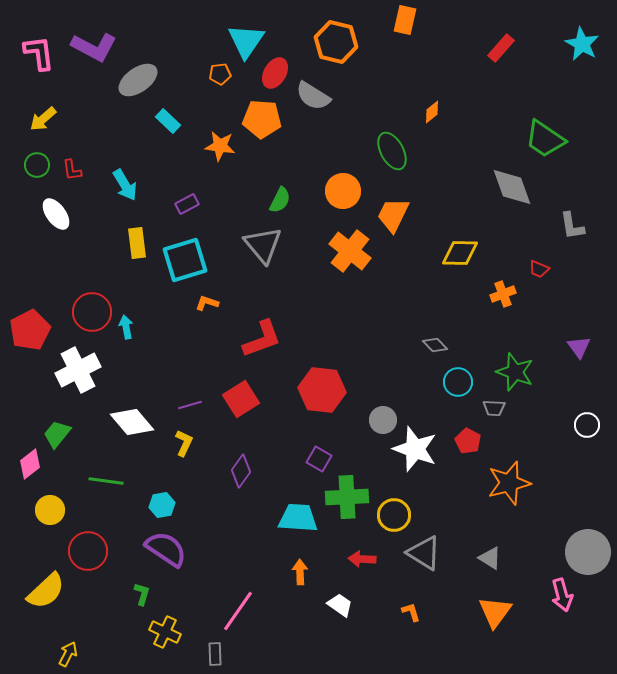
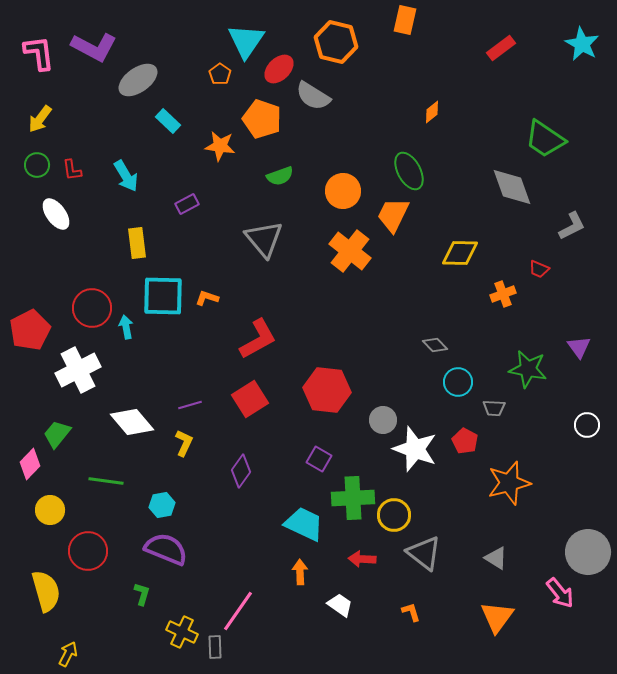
red rectangle at (501, 48): rotated 12 degrees clockwise
red ellipse at (275, 73): moved 4 px right, 4 px up; rotated 16 degrees clockwise
orange pentagon at (220, 74): rotated 30 degrees counterclockwise
yellow arrow at (43, 119): moved 3 px left; rotated 12 degrees counterclockwise
orange pentagon at (262, 119): rotated 15 degrees clockwise
green ellipse at (392, 151): moved 17 px right, 20 px down
cyan arrow at (125, 185): moved 1 px right, 9 px up
green semicircle at (280, 200): moved 24 px up; rotated 44 degrees clockwise
gray L-shape at (572, 226): rotated 108 degrees counterclockwise
gray triangle at (263, 245): moved 1 px right, 6 px up
cyan square at (185, 260): moved 22 px left, 36 px down; rotated 18 degrees clockwise
orange L-shape at (207, 303): moved 5 px up
red circle at (92, 312): moved 4 px up
red L-shape at (262, 339): moved 4 px left; rotated 9 degrees counterclockwise
green star at (515, 372): moved 13 px right, 3 px up; rotated 9 degrees counterclockwise
red hexagon at (322, 390): moved 5 px right
red square at (241, 399): moved 9 px right
red pentagon at (468, 441): moved 3 px left
pink diamond at (30, 464): rotated 8 degrees counterclockwise
green cross at (347, 497): moved 6 px right, 1 px down
cyan trapezoid at (298, 518): moved 6 px right, 6 px down; rotated 21 degrees clockwise
purple semicircle at (166, 549): rotated 12 degrees counterclockwise
gray triangle at (424, 553): rotated 6 degrees clockwise
gray triangle at (490, 558): moved 6 px right
yellow semicircle at (46, 591): rotated 63 degrees counterclockwise
pink arrow at (562, 595): moved 2 px left, 2 px up; rotated 24 degrees counterclockwise
orange triangle at (495, 612): moved 2 px right, 5 px down
yellow cross at (165, 632): moved 17 px right
gray rectangle at (215, 654): moved 7 px up
